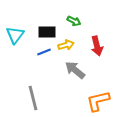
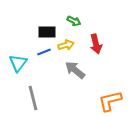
cyan triangle: moved 3 px right, 28 px down
red arrow: moved 1 px left, 2 px up
orange L-shape: moved 12 px right
